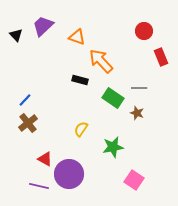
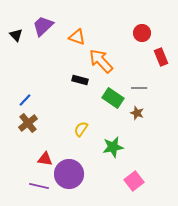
red circle: moved 2 px left, 2 px down
red triangle: rotated 21 degrees counterclockwise
pink square: moved 1 px down; rotated 18 degrees clockwise
